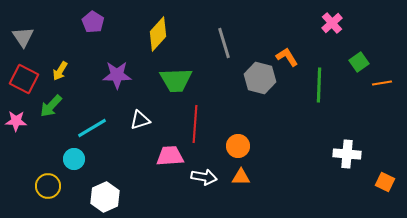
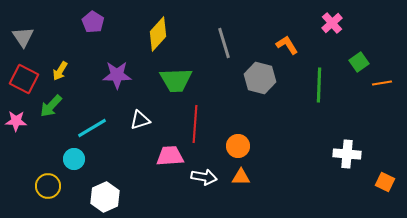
orange L-shape: moved 12 px up
